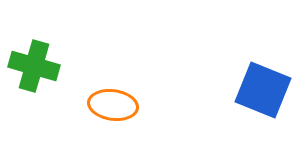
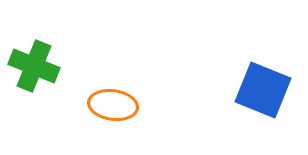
green cross: rotated 6 degrees clockwise
